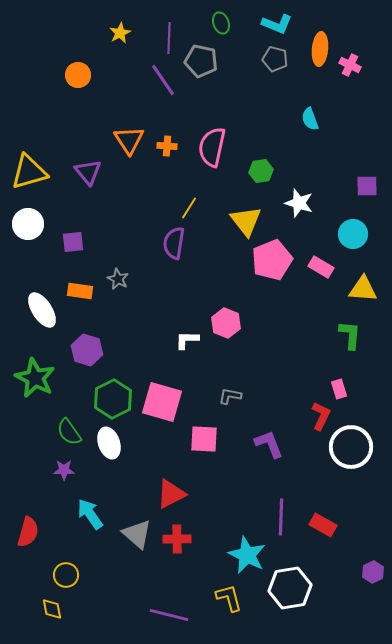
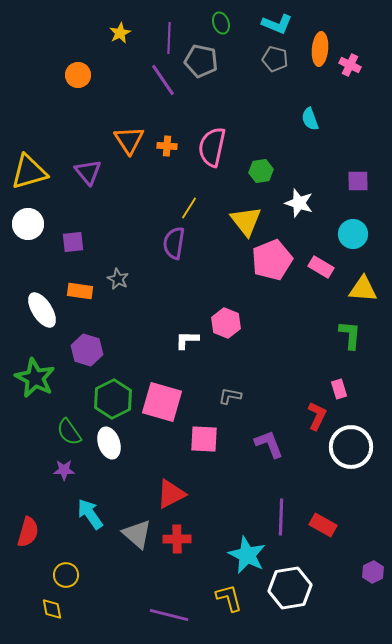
purple square at (367, 186): moved 9 px left, 5 px up
red L-shape at (321, 416): moved 4 px left
